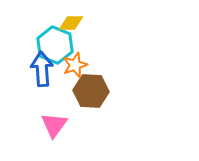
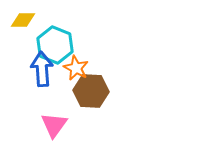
yellow diamond: moved 48 px left, 3 px up
orange star: moved 1 px right, 3 px down; rotated 25 degrees counterclockwise
